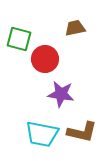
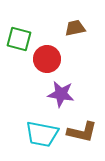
red circle: moved 2 px right
